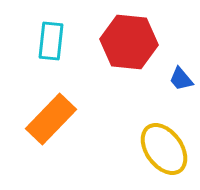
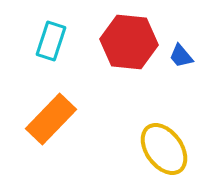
cyan rectangle: rotated 12 degrees clockwise
blue trapezoid: moved 23 px up
